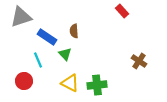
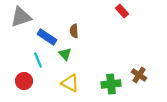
brown cross: moved 14 px down
green cross: moved 14 px right, 1 px up
